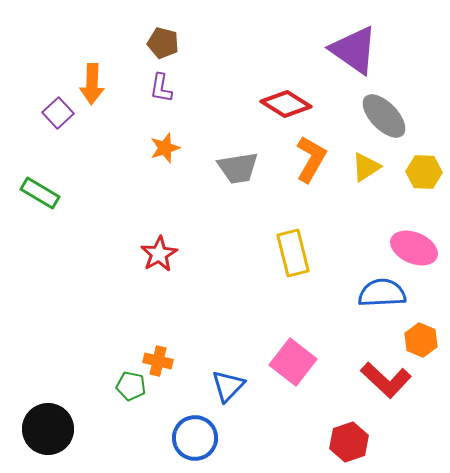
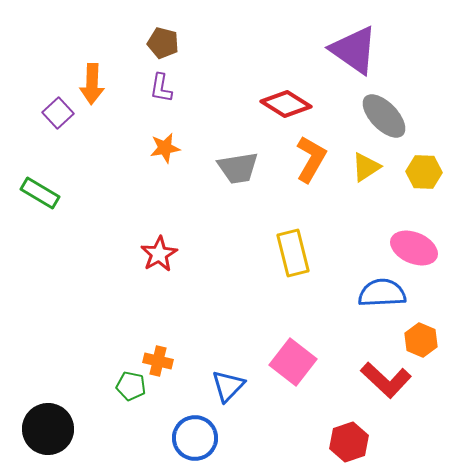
orange star: rotated 8 degrees clockwise
